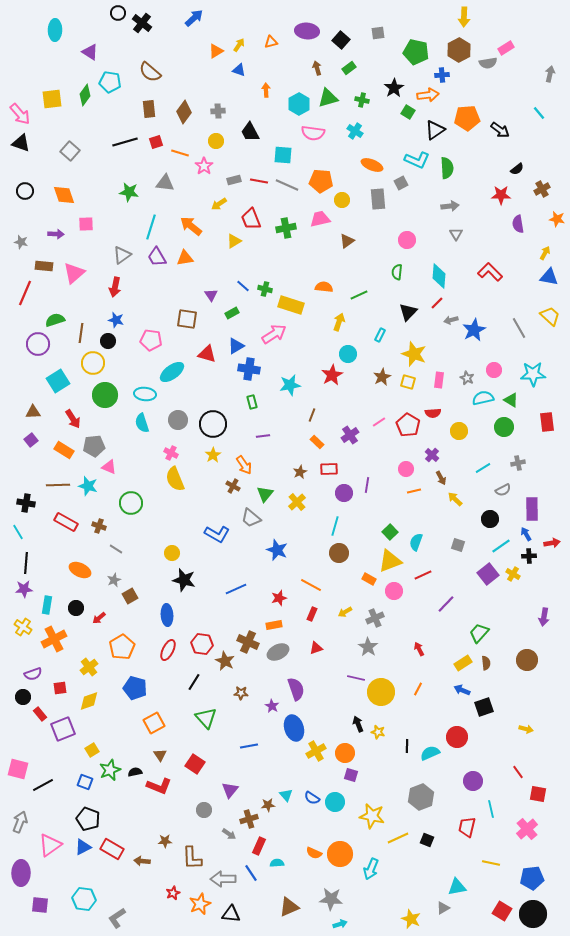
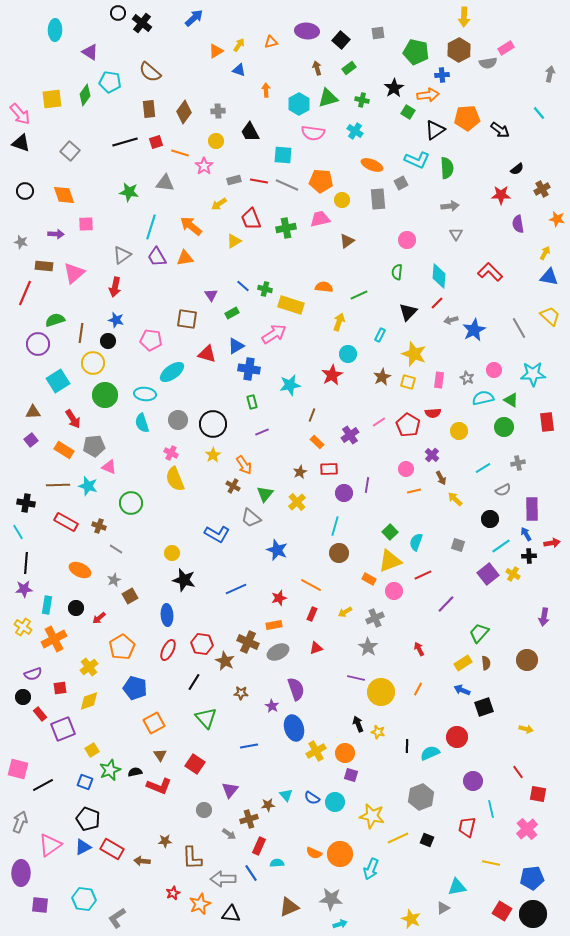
purple line at (263, 436): moved 1 px left, 4 px up; rotated 16 degrees counterclockwise
